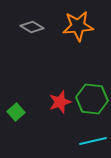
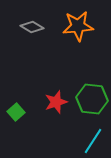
red star: moved 4 px left
cyan line: rotated 44 degrees counterclockwise
